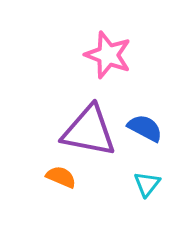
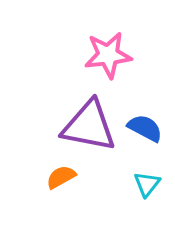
pink star: rotated 27 degrees counterclockwise
purple triangle: moved 5 px up
orange semicircle: rotated 52 degrees counterclockwise
